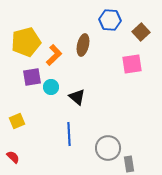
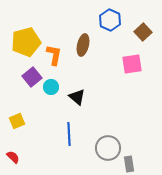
blue hexagon: rotated 20 degrees clockwise
brown square: moved 2 px right
orange L-shape: rotated 35 degrees counterclockwise
purple square: rotated 30 degrees counterclockwise
